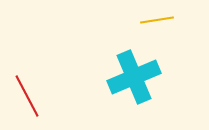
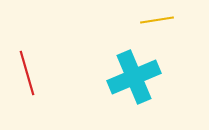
red line: moved 23 px up; rotated 12 degrees clockwise
